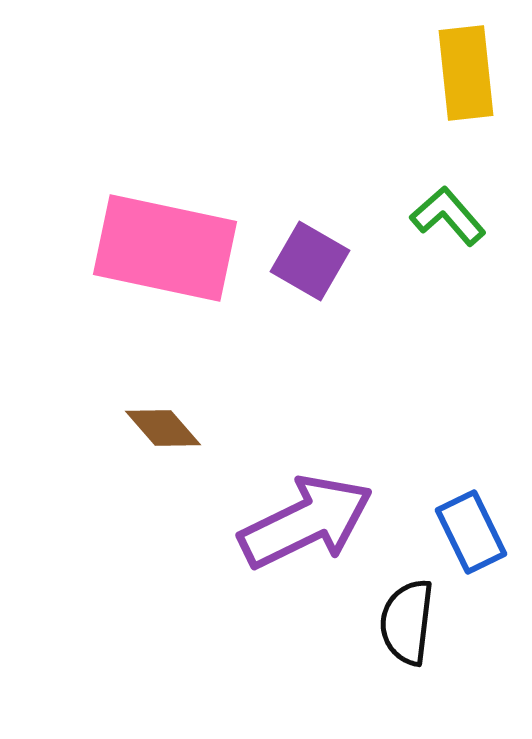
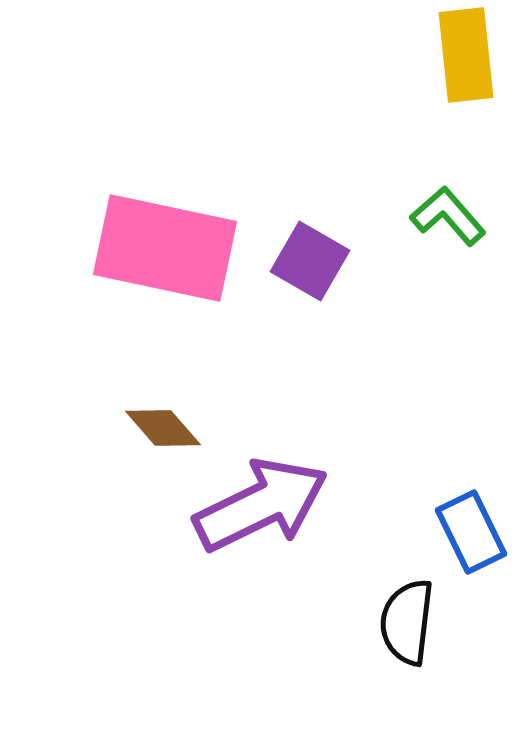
yellow rectangle: moved 18 px up
purple arrow: moved 45 px left, 17 px up
